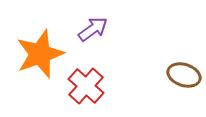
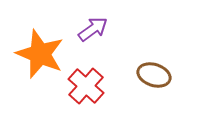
orange star: rotated 30 degrees counterclockwise
brown ellipse: moved 30 px left
